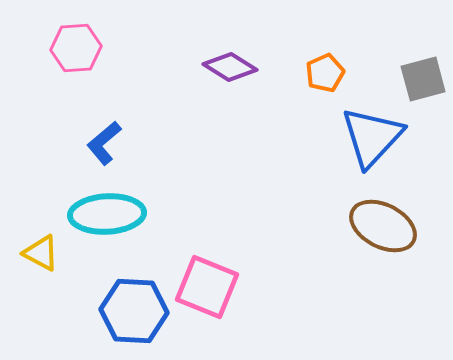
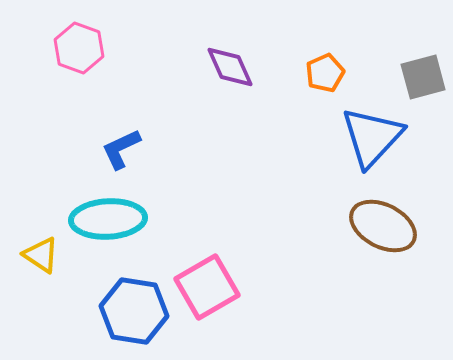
pink hexagon: moved 3 px right; rotated 24 degrees clockwise
purple diamond: rotated 34 degrees clockwise
gray square: moved 2 px up
blue L-shape: moved 17 px right, 6 px down; rotated 15 degrees clockwise
cyan ellipse: moved 1 px right, 5 px down
yellow triangle: moved 2 px down; rotated 6 degrees clockwise
pink square: rotated 38 degrees clockwise
blue hexagon: rotated 6 degrees clockwise
